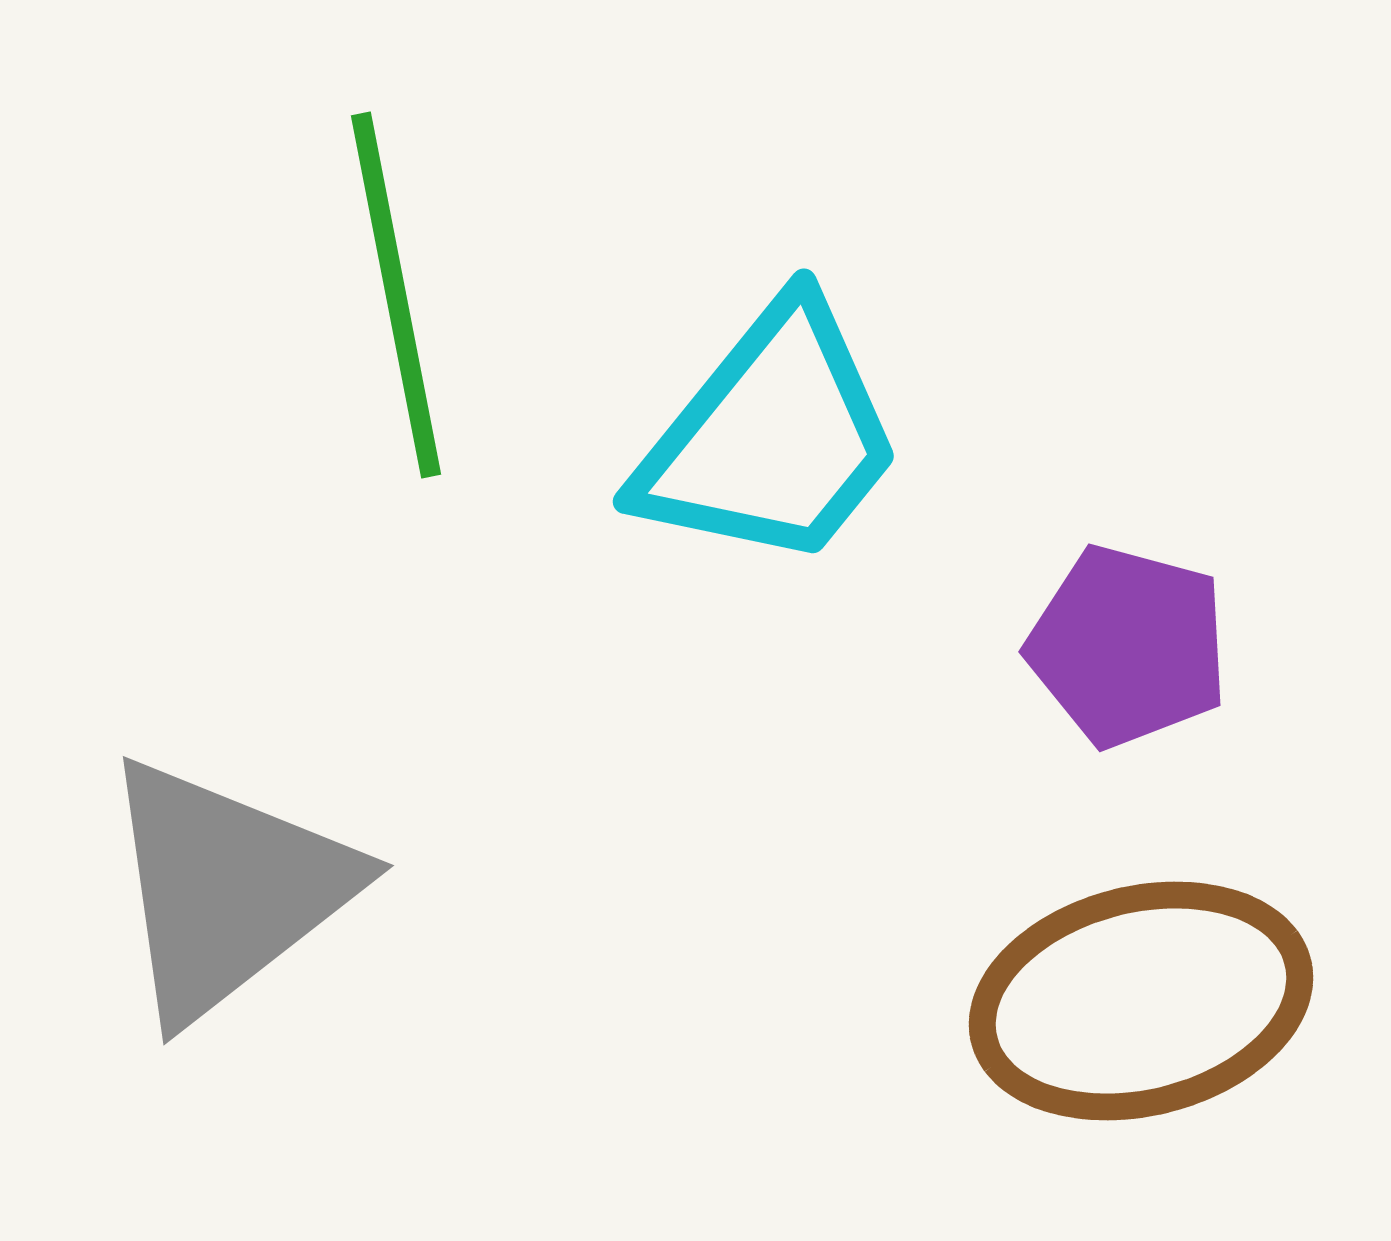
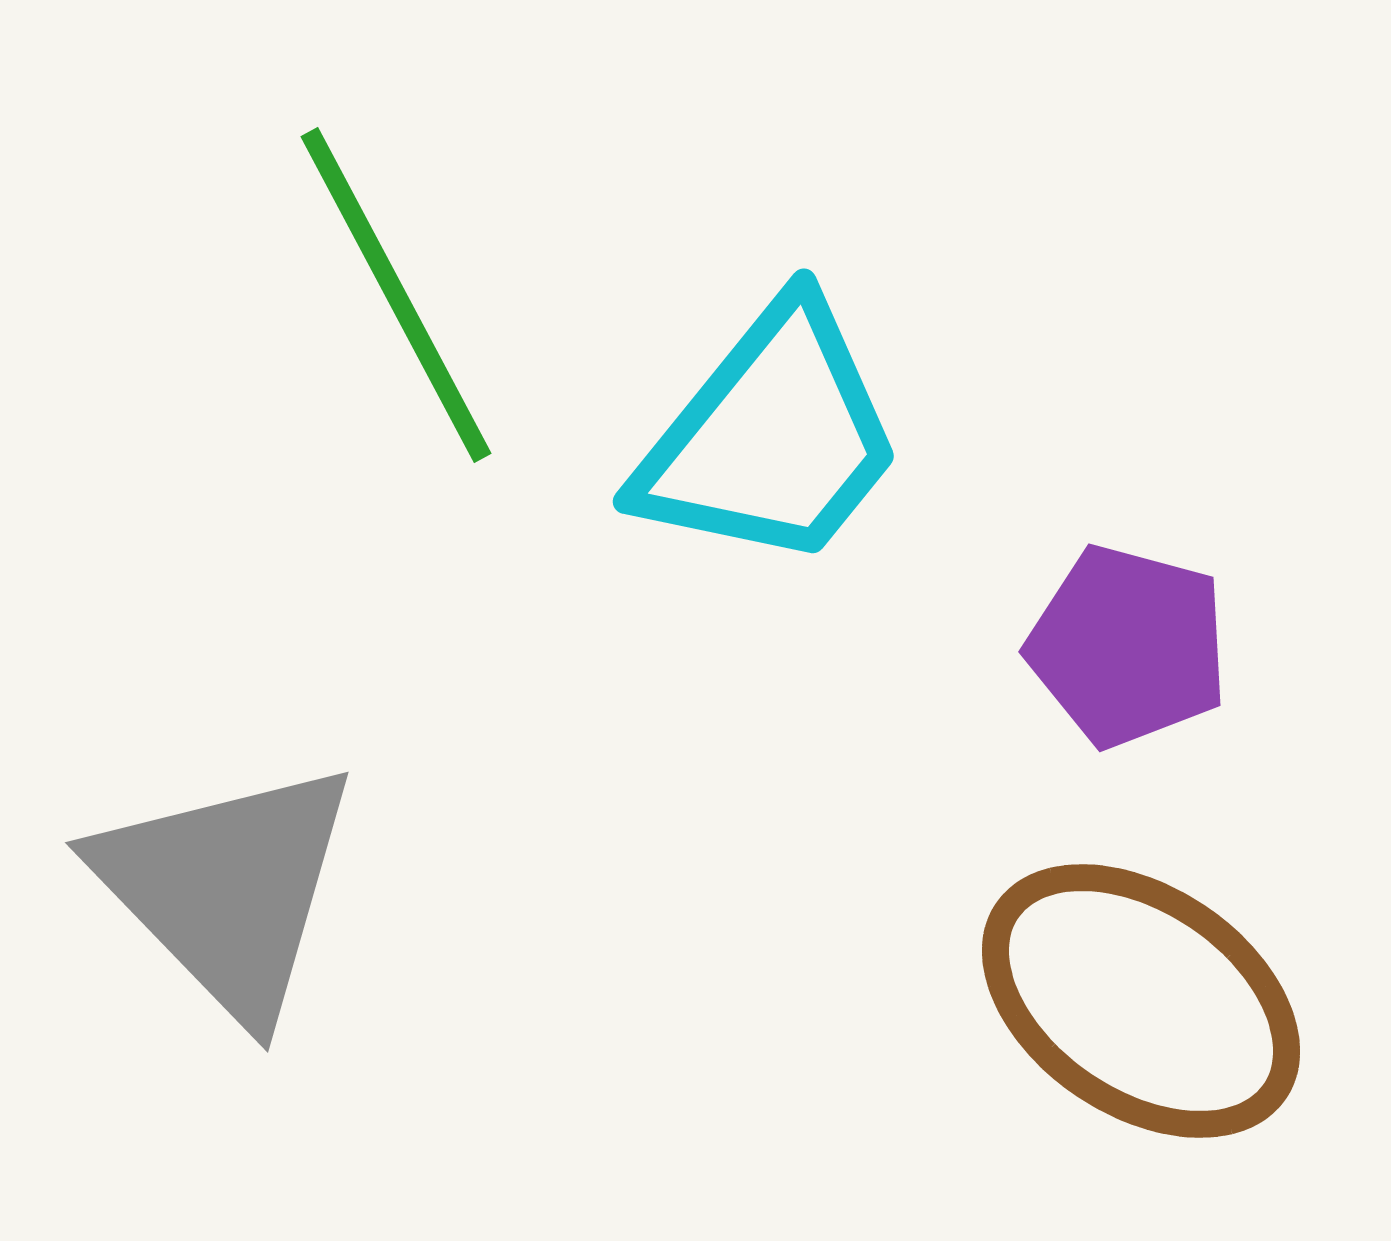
green line: rotated 17 degrees counterclockwise
gray triangle: rotated 36 degrees counterclockwise
brown ellipse: rotated 48 degrees clockwise
